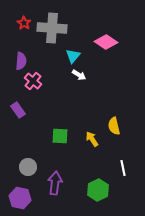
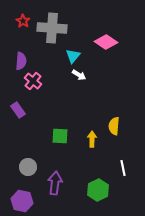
red star: moved 1 px left, 2 px up
yellow semicircle: rotated 18 degrees clockwise
yellow arrow: rotated 35 degrees clockwise
purple hexagon: moved 2 px right, 3 px down
